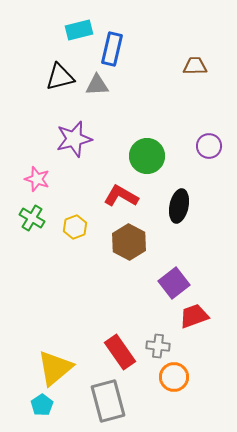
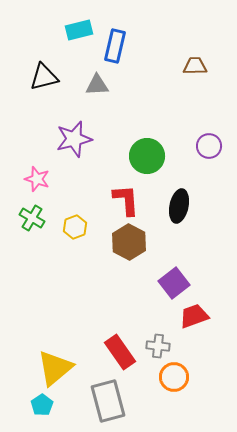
blue rectangle: moved 3 px right, 3 px up
black triangle: moved 16 px left
red L-shape: moved 5 px right, 4 px down; rotated 56 degrees clockwise
